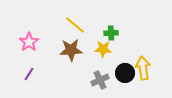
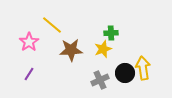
yellow line: moved 23 px left
yellow star: rotated 24 degrees counterclockwise
